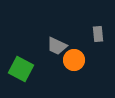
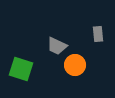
orange circle: moved 1 px right, 5 px down
green square: rotated 10 degrees counterclockwise
